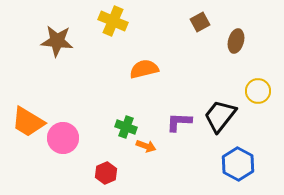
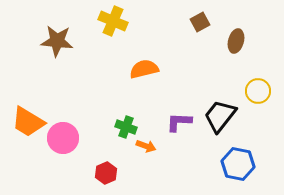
blue hexagon: rotated 16 degrees counterclockwise
